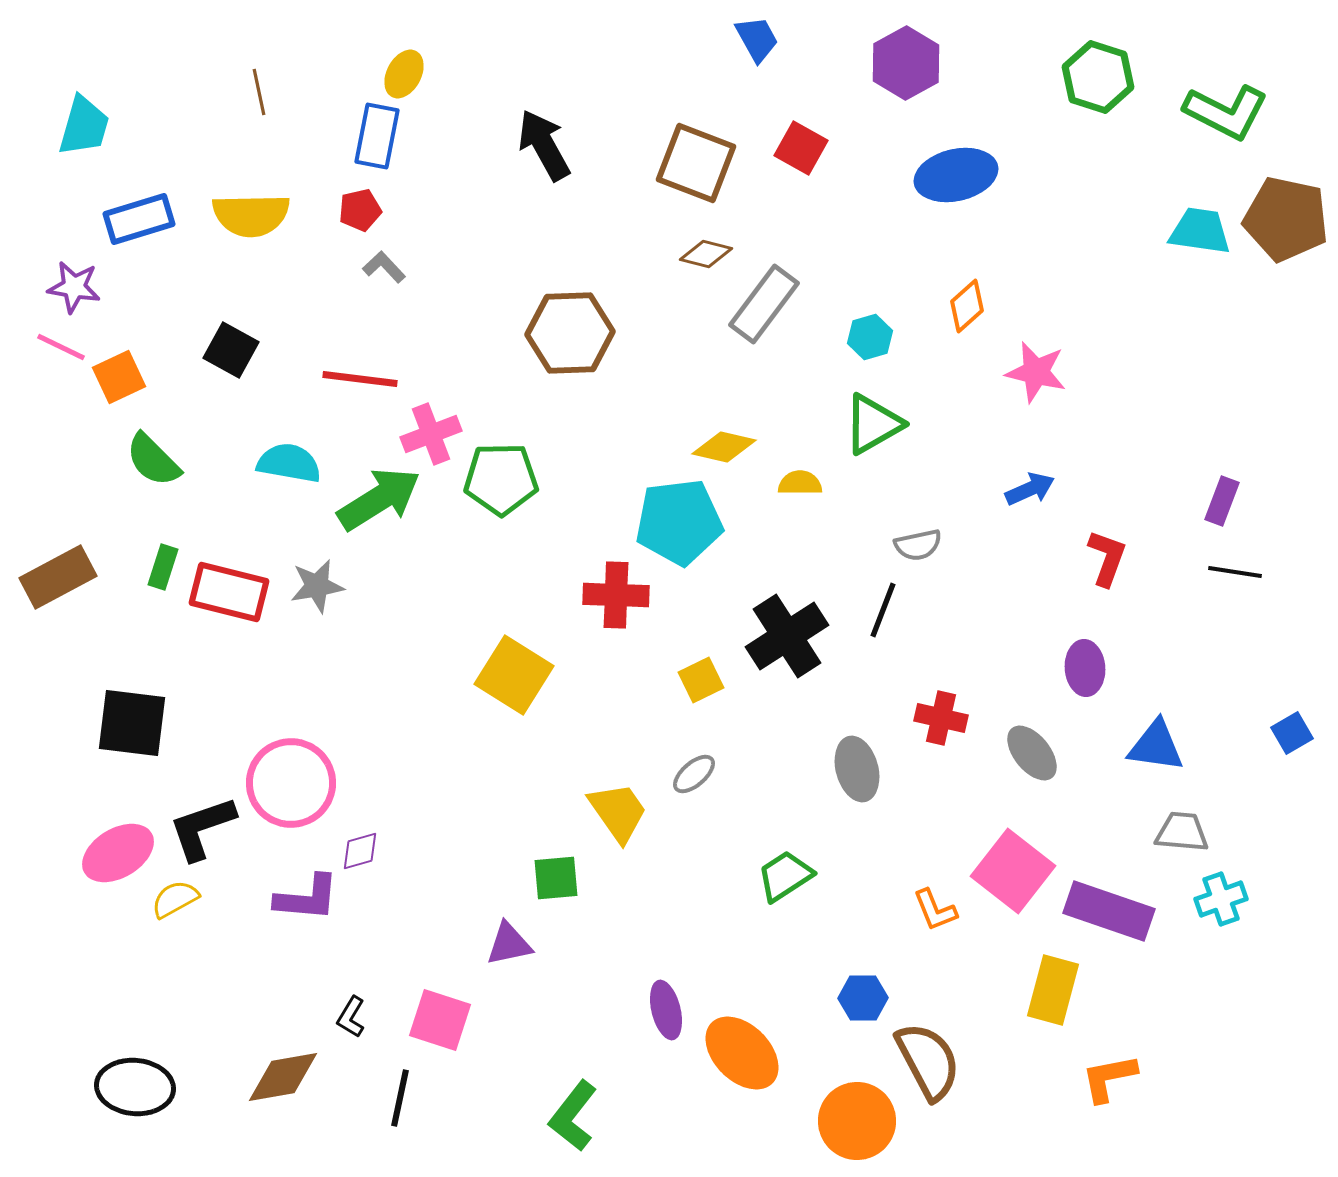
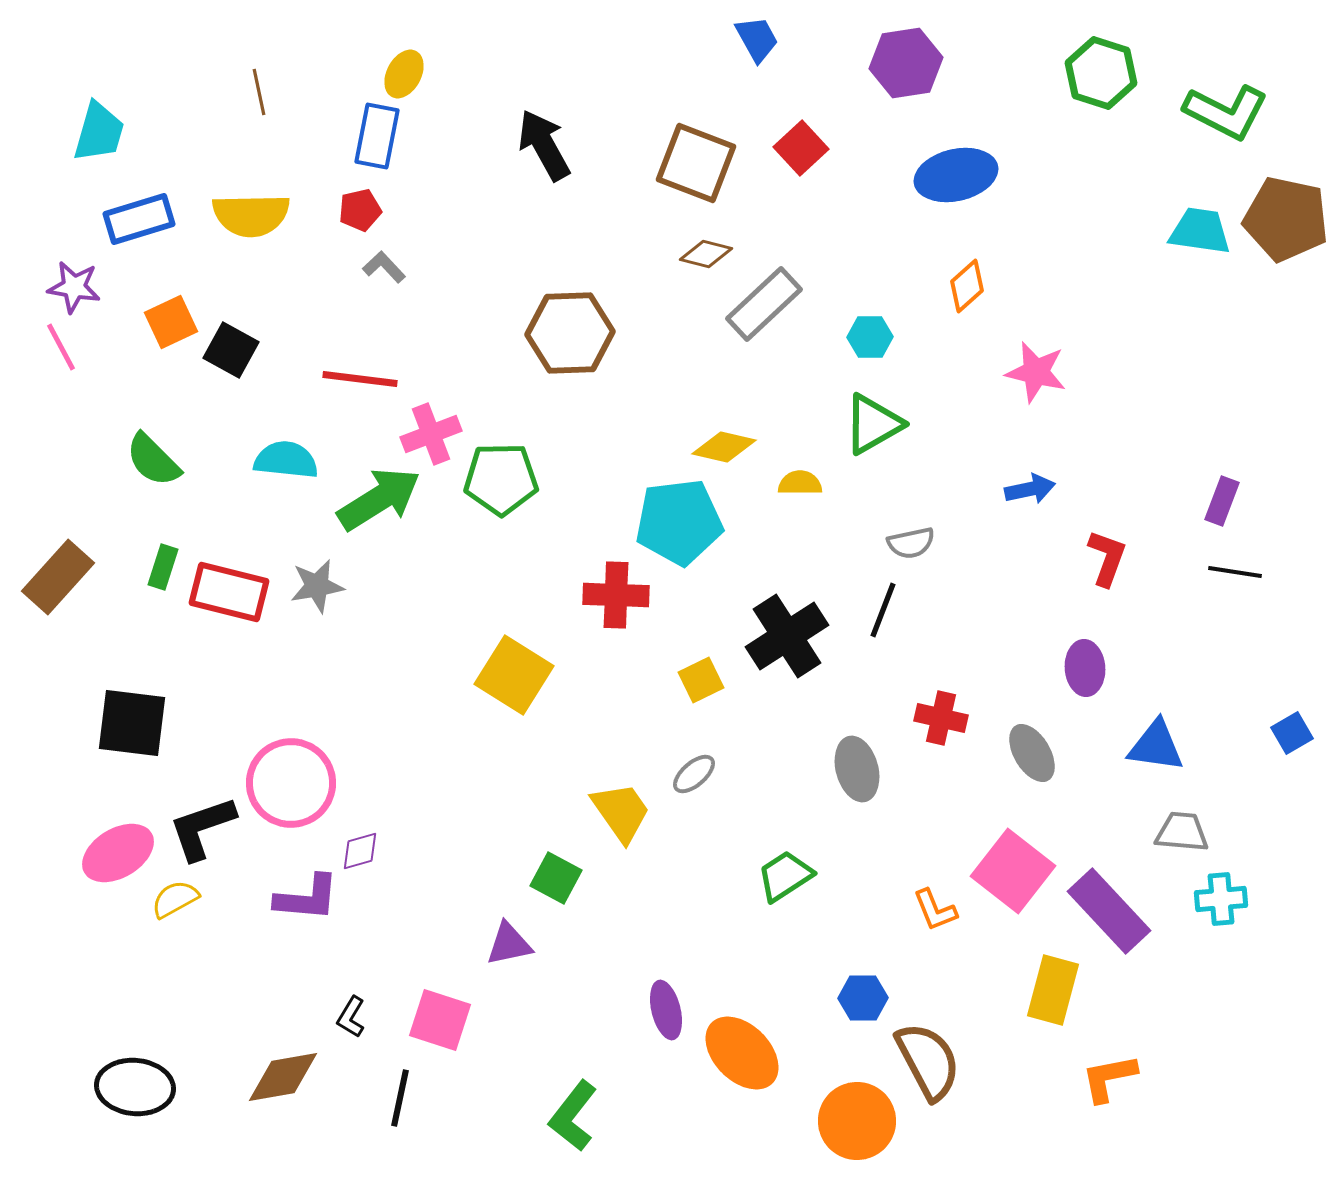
purple hexagon at (906, 63): rotated 20 degrees clockwise
green hexagon at (1098, 77): moved 3 px right, 4 px up
cyan trapezoid at (84, 126): moved 15 px right, 6 px down
red square at (801, 148): rotated 18 degrees clockwise
gray rectangle at (764, 304): rotated 10 degrees clockwise
orange diamond at (967, 306): moved 20 px up
cyan hexagon at (870, 337): rotated 15 degrees clockwise
pink line at (61, 347): rotated 36 degrees clockwise
orange square at (119, 377): moved 52 px right, 55 px up
cyan semicircle at (289, 463): moved 3 px left, 3 px up; rotated 4 degrees counterclockwise
blue arrow at (1030, 489): rotated 12 degrees clockwise
gray semicircle at (918, 545): moved 7 px left, 2 px up
brown rectangle at (58, 577): rotated 20 degrees counterclockwise
gray ellipse at (1032, 753): rotated 8 degrees clockwise
yellow trapezoid at (618, 812): moved 3 px right
green square at (556, 878): rotated 33 degrees clockwise
cyan cross at (1221, 899): rotated 15 degrees clockwise
purple rectangle at (1109, 911): rotated 28 degrees clockwise
